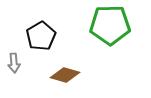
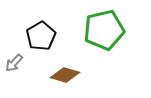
green pentagon: moved 6 px left, 5 px down; rotated 12 degrees counterclockwise
gray arrow: rotated 48 degrees clockwise
